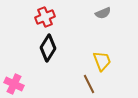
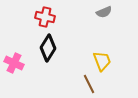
gray semicircle: moved 1 px right, 1 px up
red cross: rotated 36 degrees clockwise
pink cross: moved 21 px up
